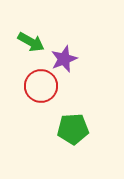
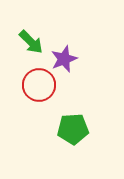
green arrow: rotated 16 degrees clockwise
red circle: moved 2 px left, 1 px up
